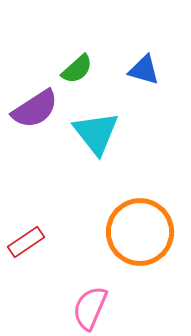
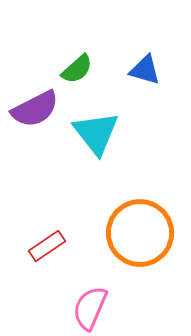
blue triangle: moved 1 px right
purple semicircle: rotated 6 degrees clockwise
orange circle: moved 1 px down
red rectangle: moved 21 px right, 4 px down
